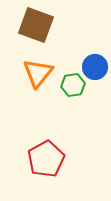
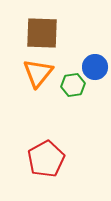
brown square: moved 6 px right, 8 px down; rotated 18 degrees counterclockwise
